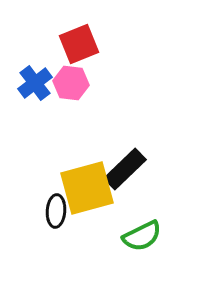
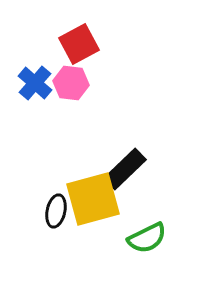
red square: rotated 6 degrees counterclockwise
blue cross: rotated 12 degrees counterclockwise
yellow square: moved 6 px right, 11 px down
black ellipse: rotated 8 degrees clockwise
green semicircle: moved 5 px right, 2 px down
